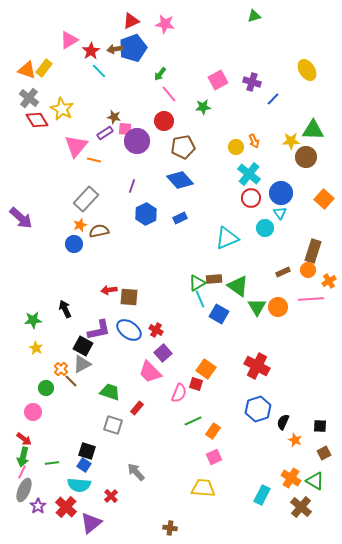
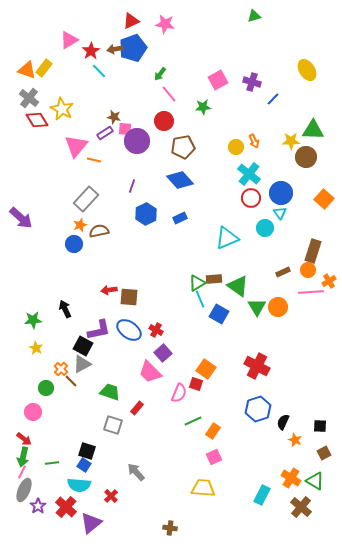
pink line at (311, 299): moved 7 px up
